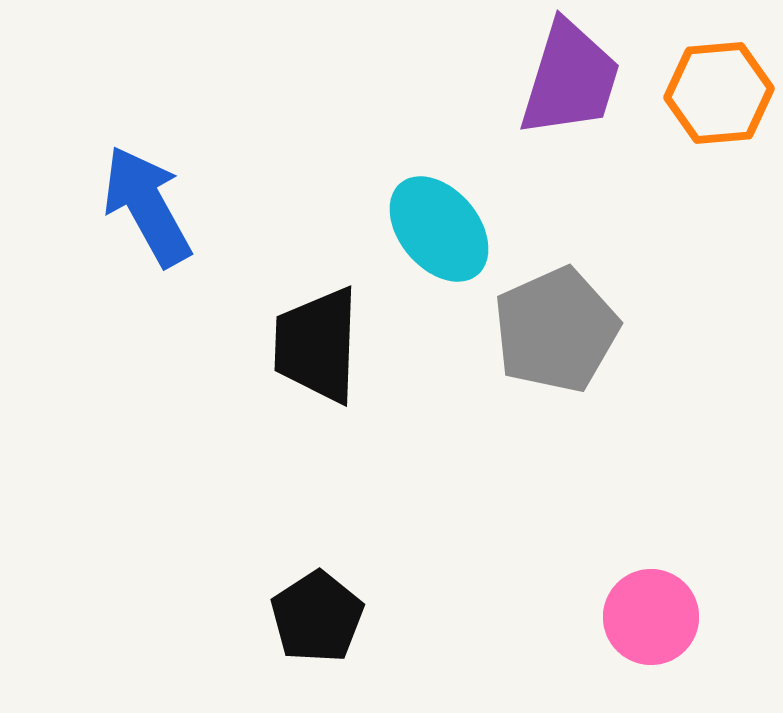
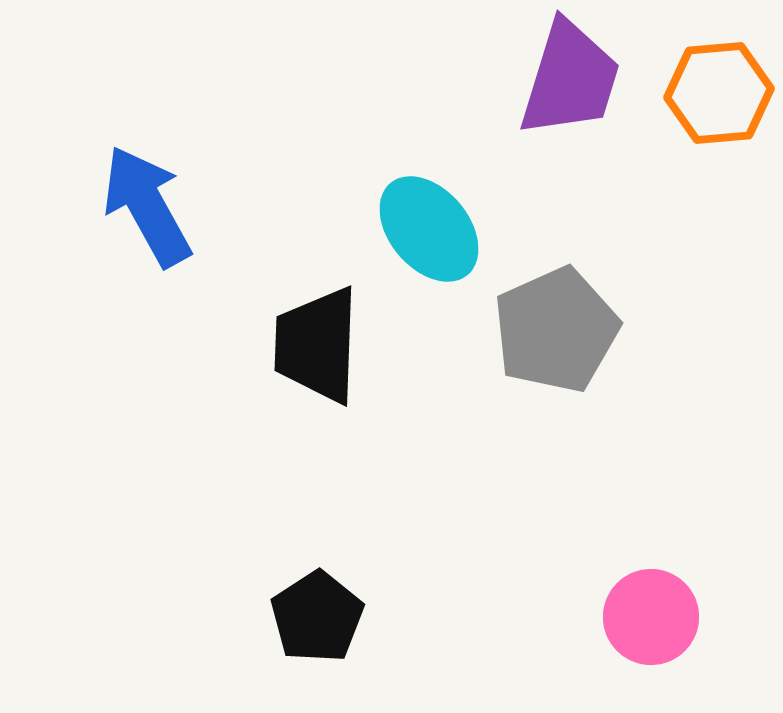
cyan ellipse: moved 10 px left
